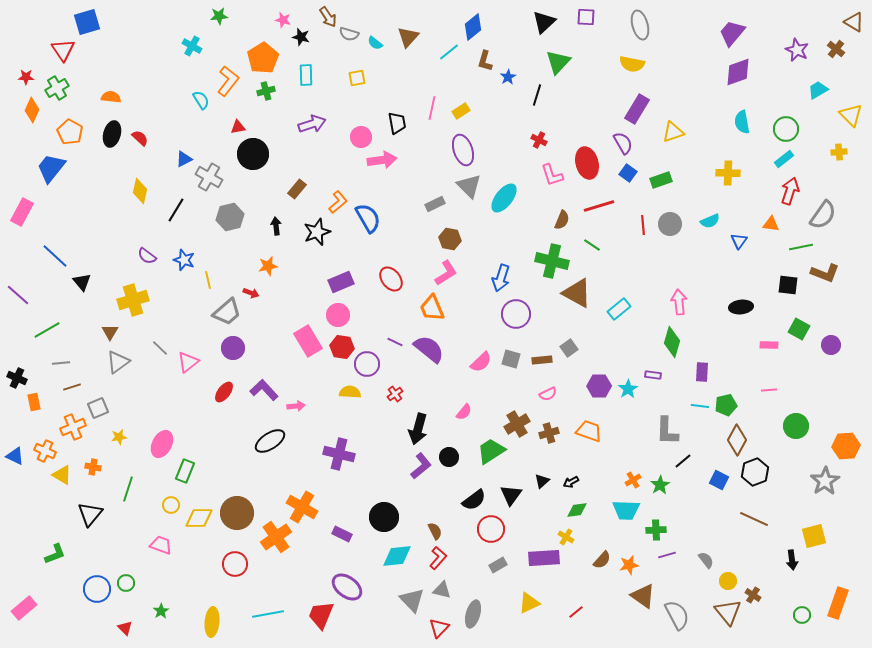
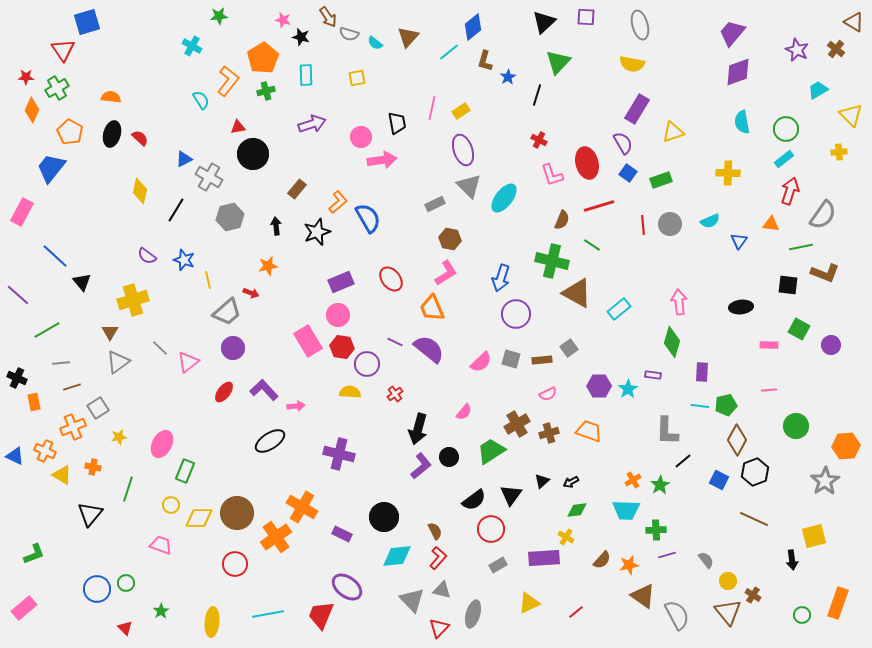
gray square at (98, 408): rotated 10 degrees counterclockwise
green L-shape at (55, 554): moved 21 px left
